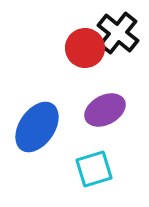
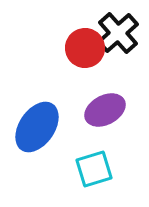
black cross: rotated 9 degrees clockwise
